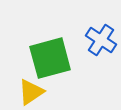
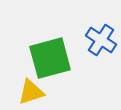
yellow triangle: rotated 16 degrees clockwise
